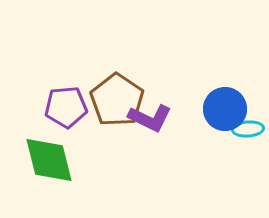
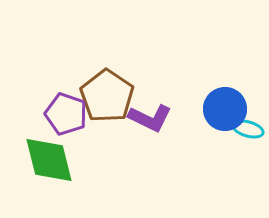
brown pentagon: moved 10 px left, 4 px up
purple pentagon: moved 7 px down; rotated 24 degrees clockwise
cyan ellipse: rotated 20 degrees clockwise
